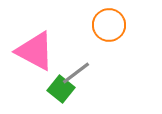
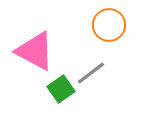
gray line: moved 15 px right
green square: rotated 16 degrees clockwise
